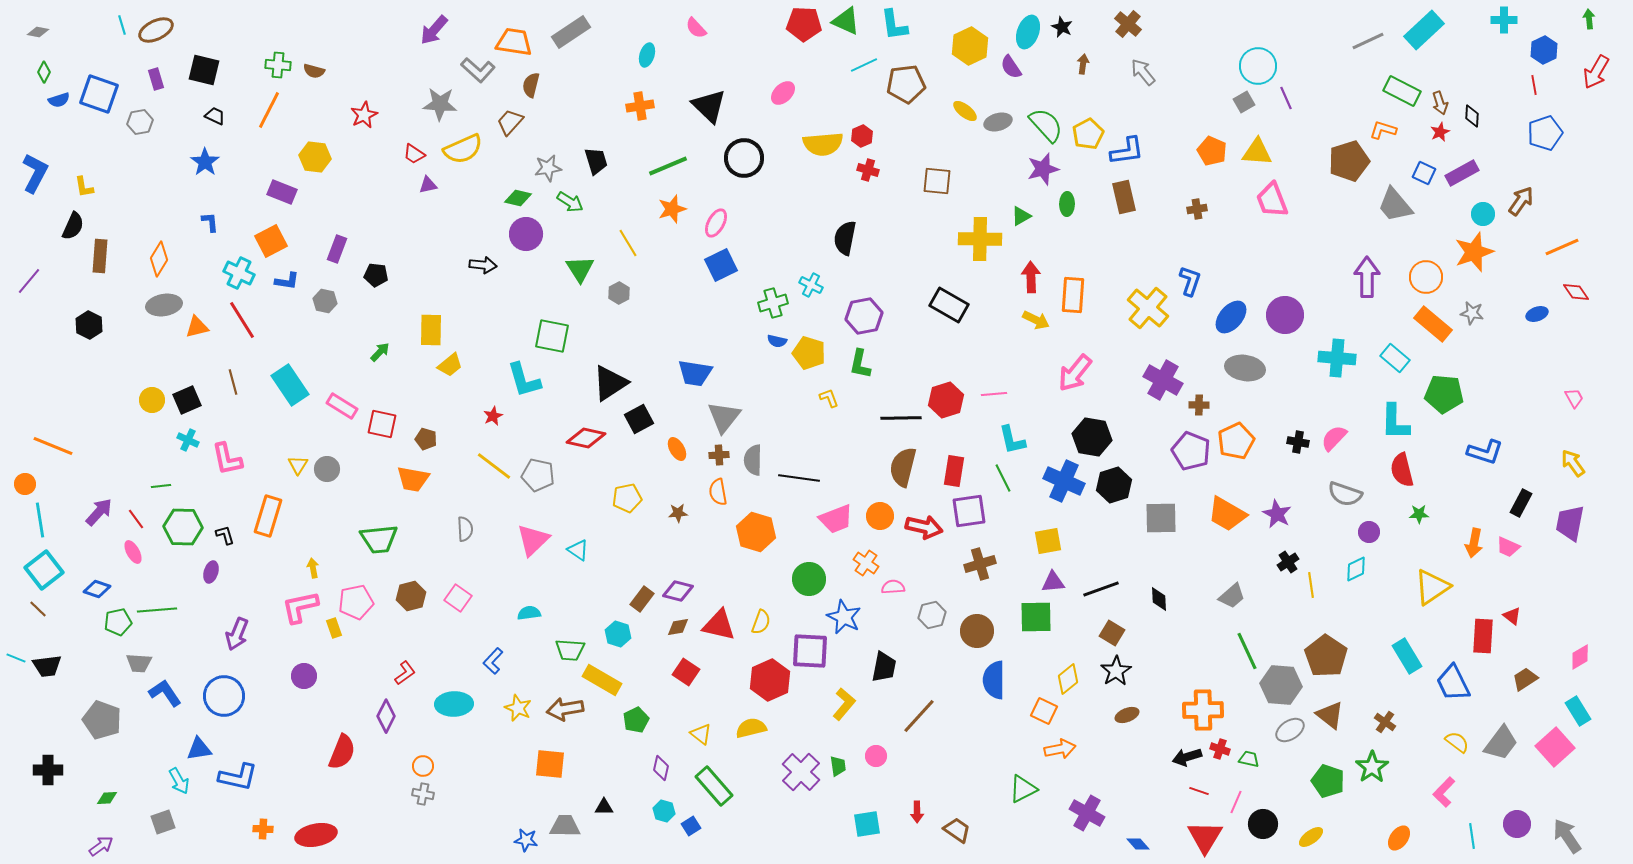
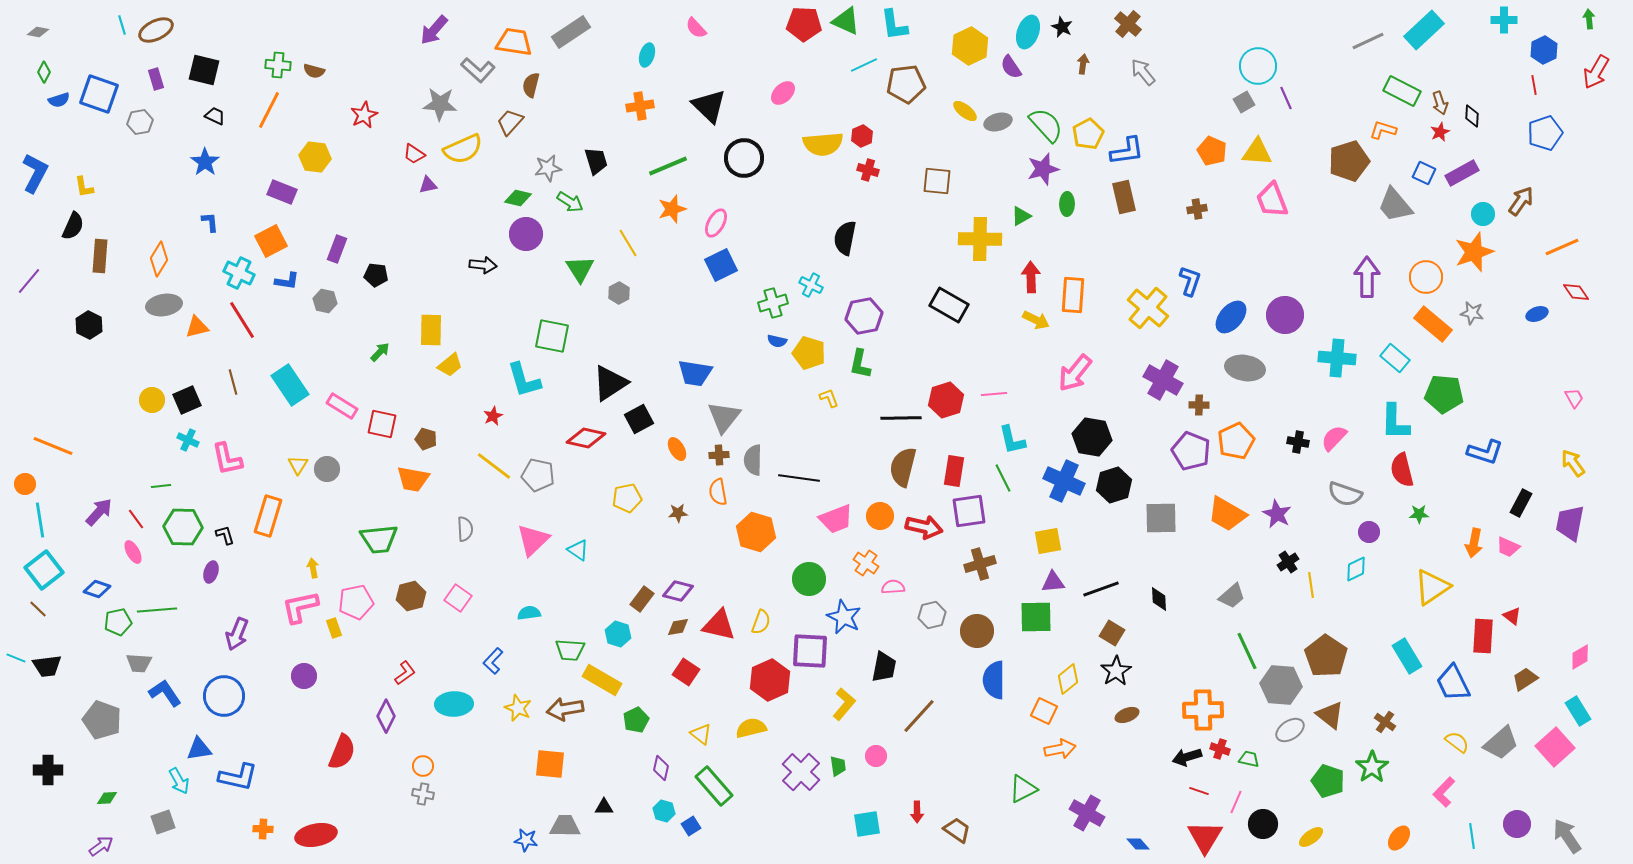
gray trapezoid at (1501, 743): rotated 12 degrees clockwise
